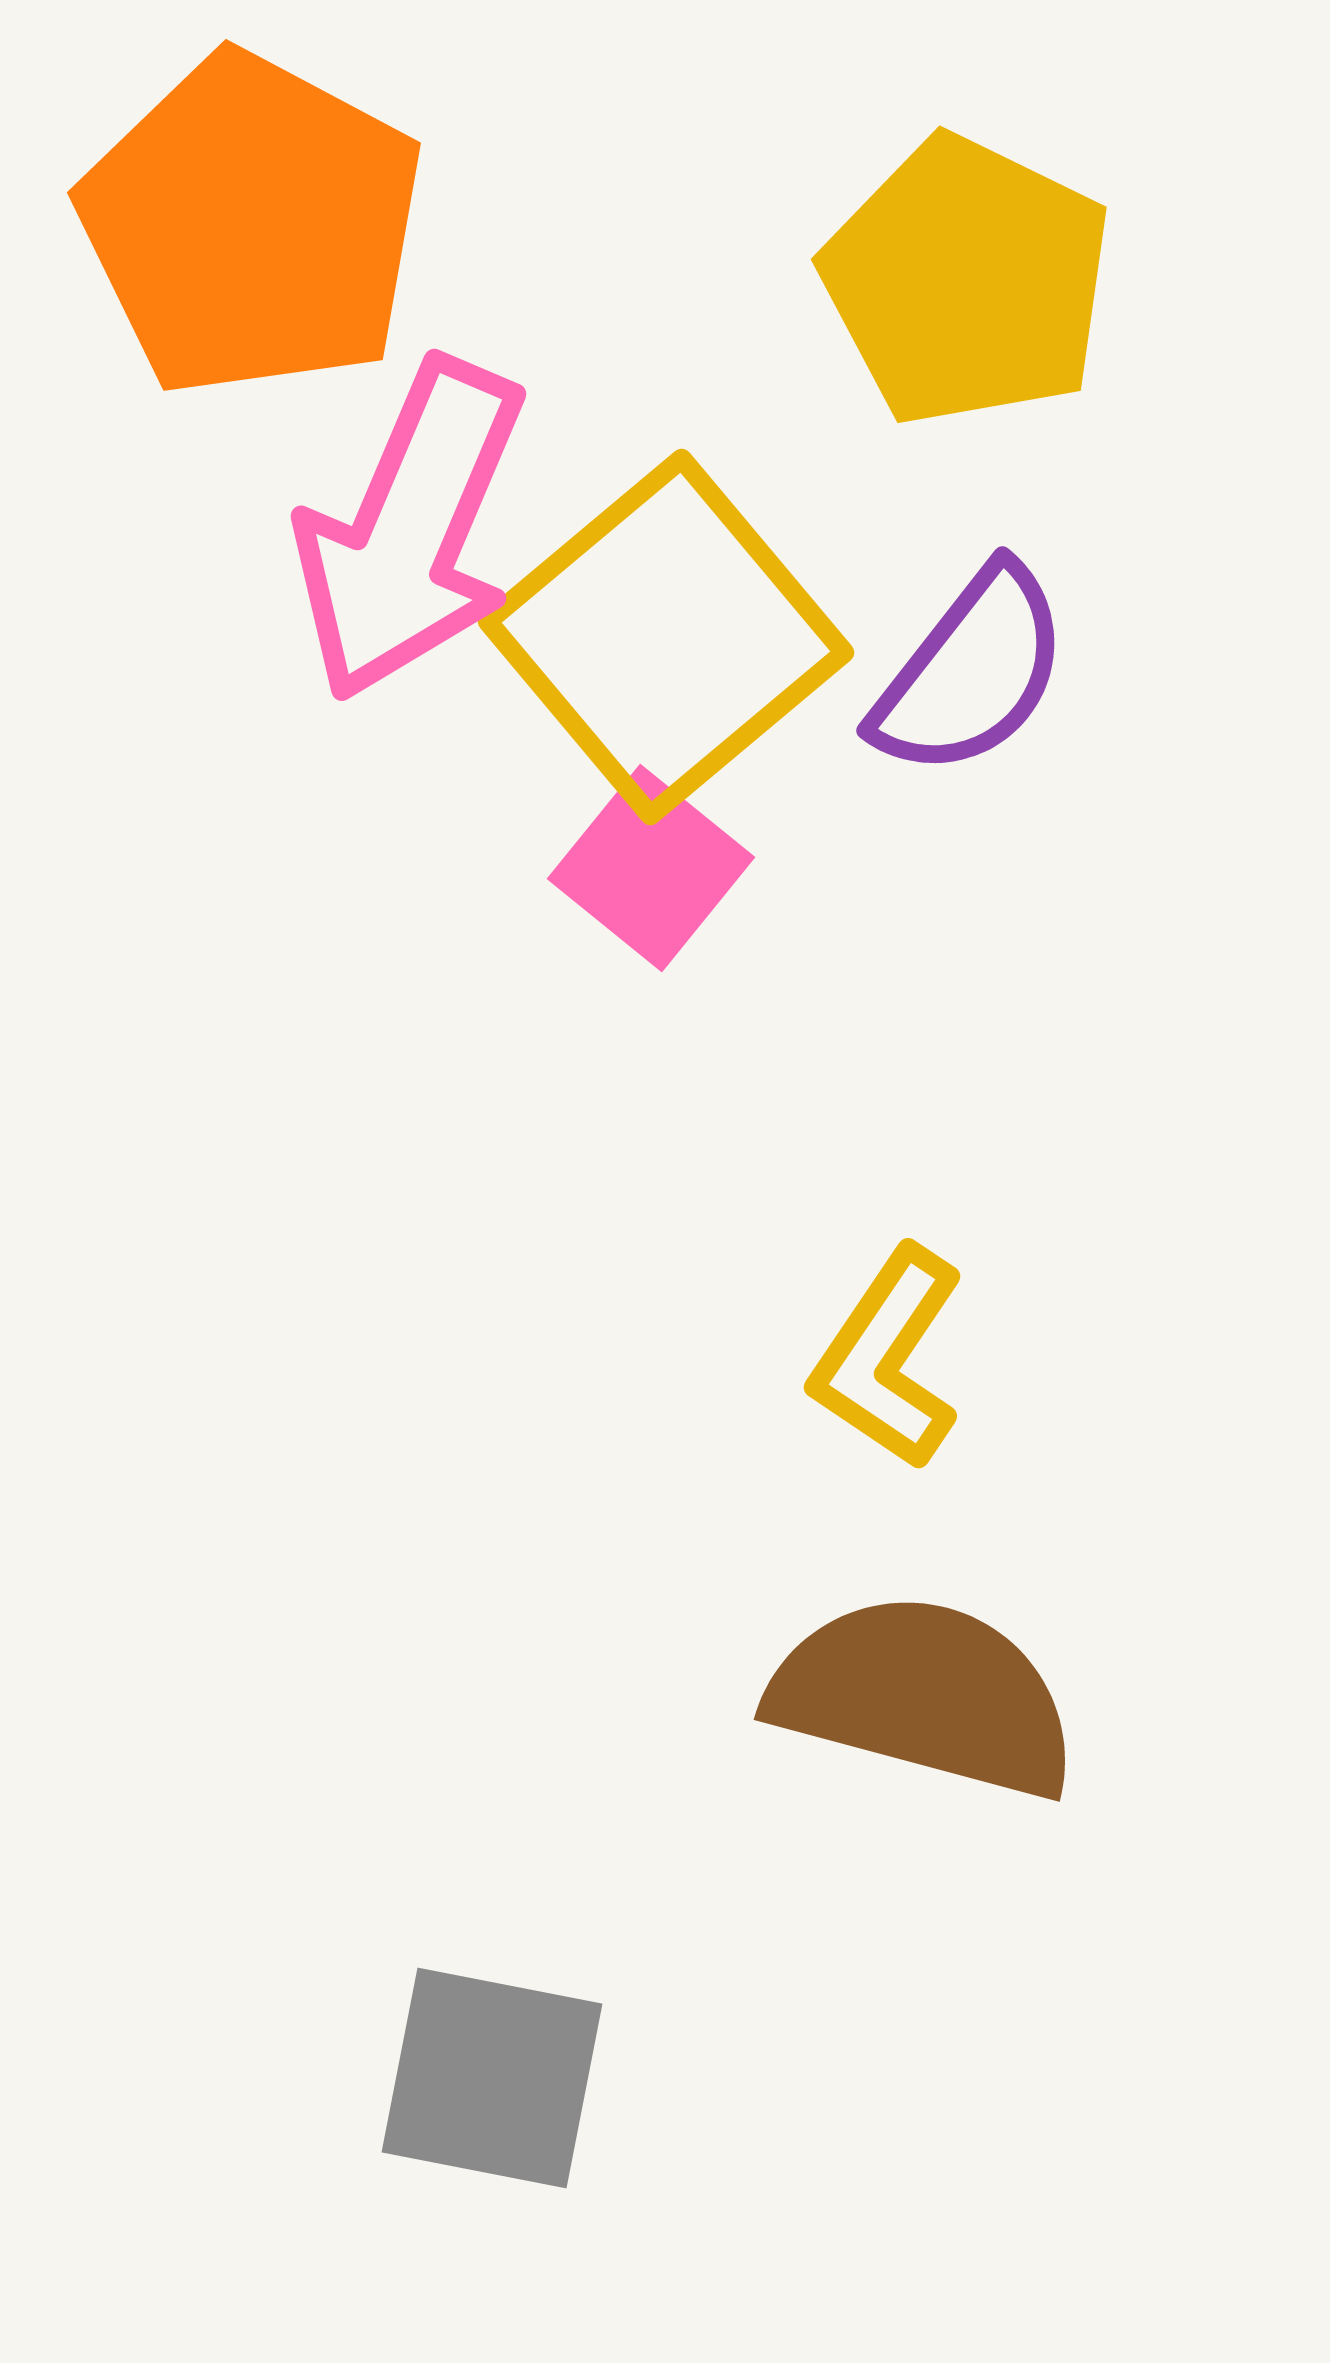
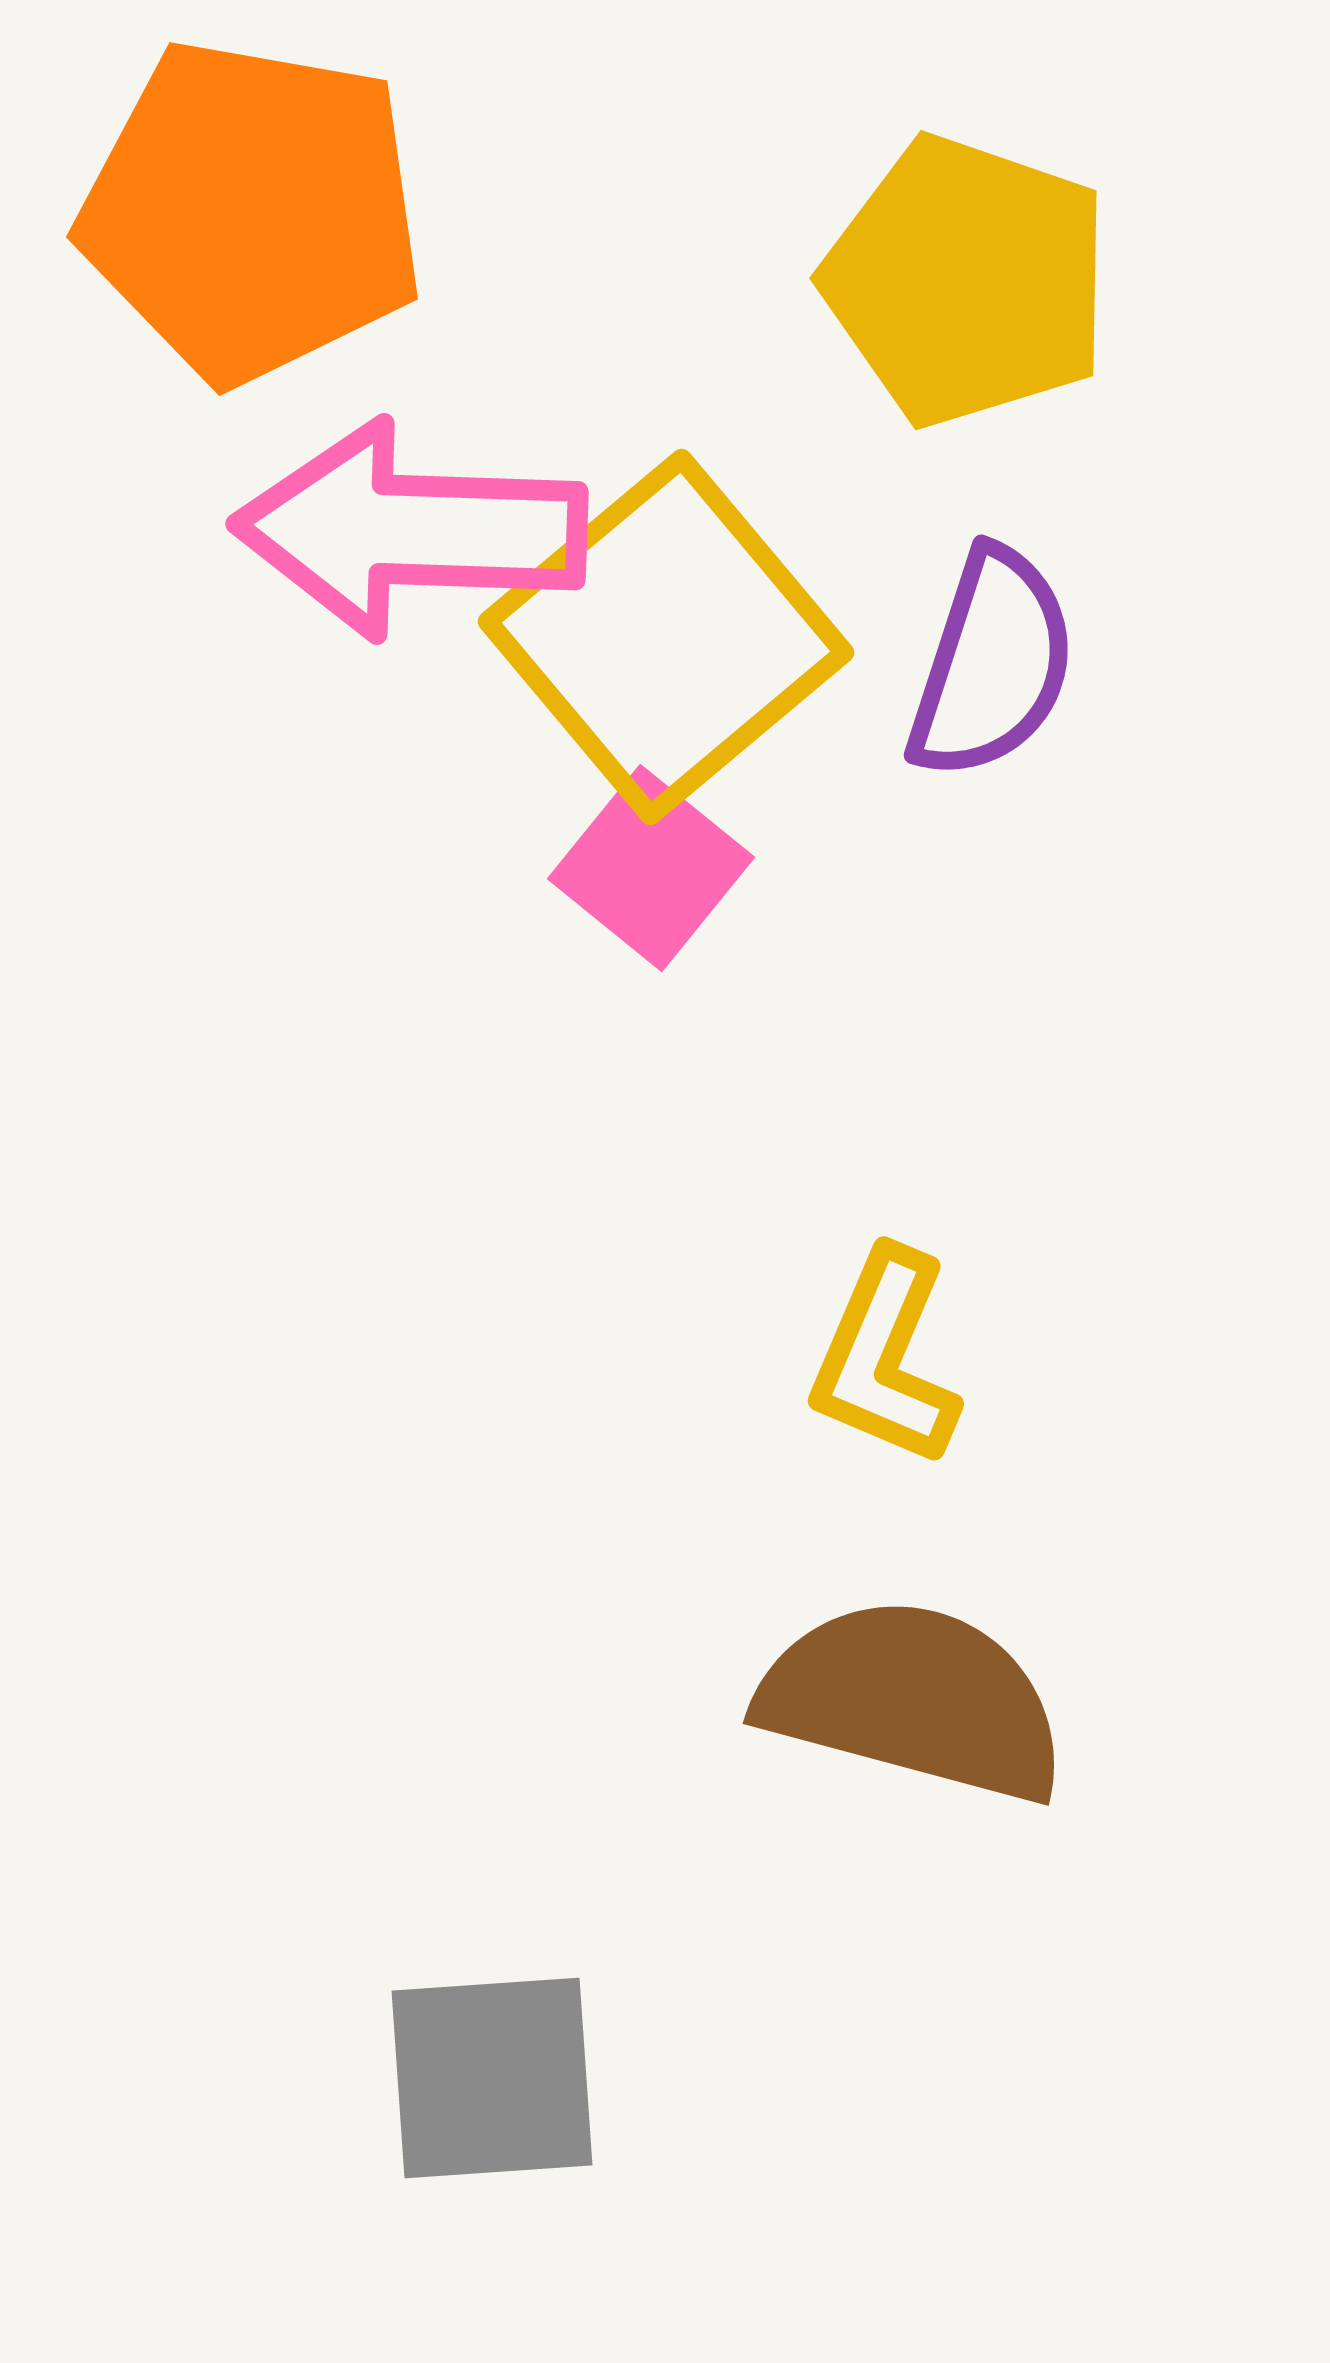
orange pentagon: moved 14 px up; rotated 18 degrees counterclockwise
yellow pentagon: rotated 7 degrees counterclockwise
pink arrow: rotated 69 degrees clockwise
purple semicircle: moved 21 px right, 8 px up; rotated 20 degrees counterclockwise
yellow L-shape: moved 3 px left; rotated 11 degrees counterclockwise
brown semicircle: moved 11 px left, 4 px down
gray square: rotated 15 degrees counterclockwise
